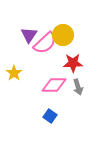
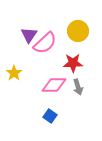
yellow circle: moved 15 px right, 4 px up
